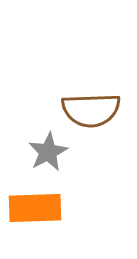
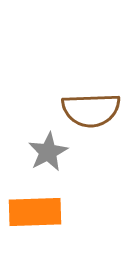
orange rectangle: moved 4 px down
